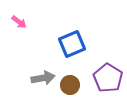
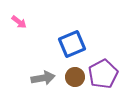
purple pentagon: moved 5 px left, 4 px up; rotated 12 degrees clockwise
brown circle: moved 5 px right, 8 px up
